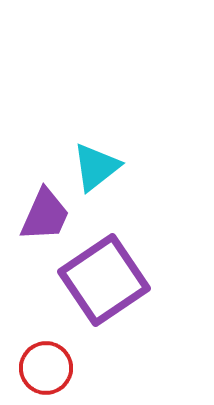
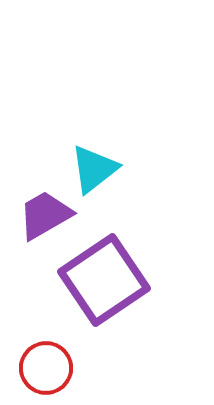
cyan triangle: moved 2 px left, 2 px down
purple trapezoid: rotated 144 degrees counterclockwise
